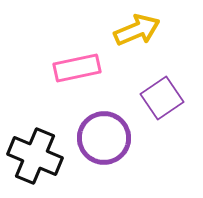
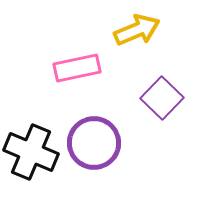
purple square: rotated 12 degrees counterclockwise
purple circle: moved 10 px left, 5 px down
black cross: moved 4 px left, 4 px up
